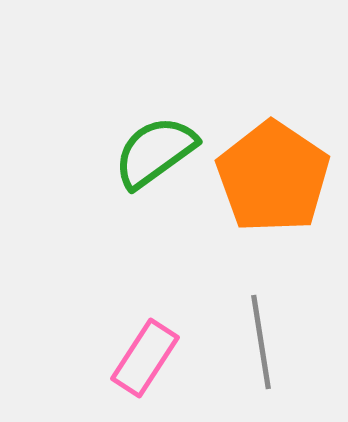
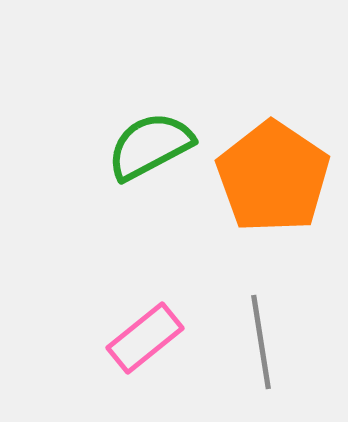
green semicircle: moved 5 px left, 6 px up; rotated 8 degrees clockwise
pink rectangle: moved 20 px up; rotated 18 degrees clockwise
